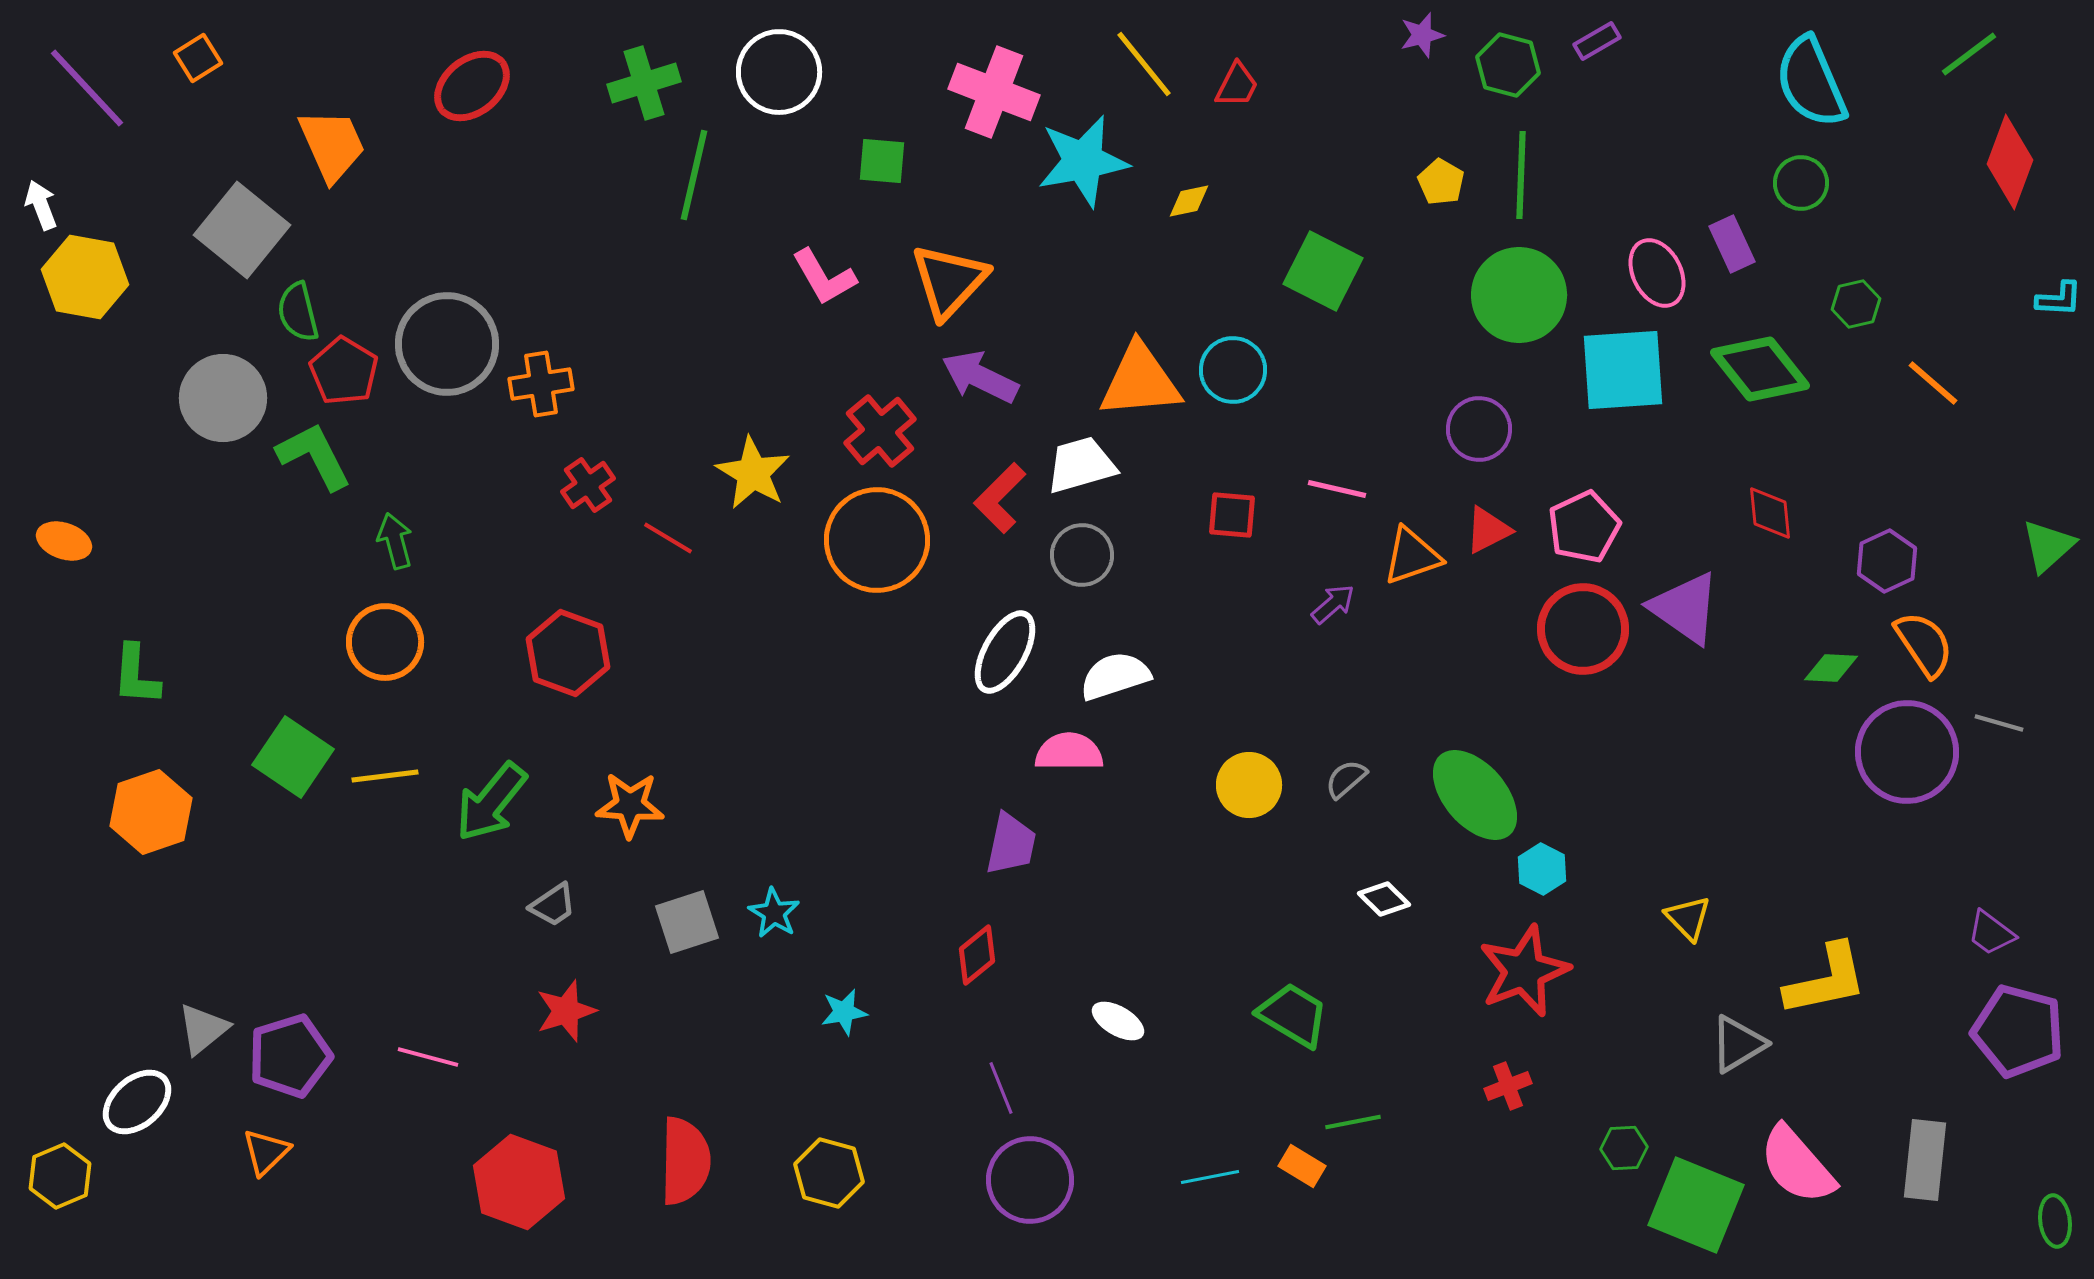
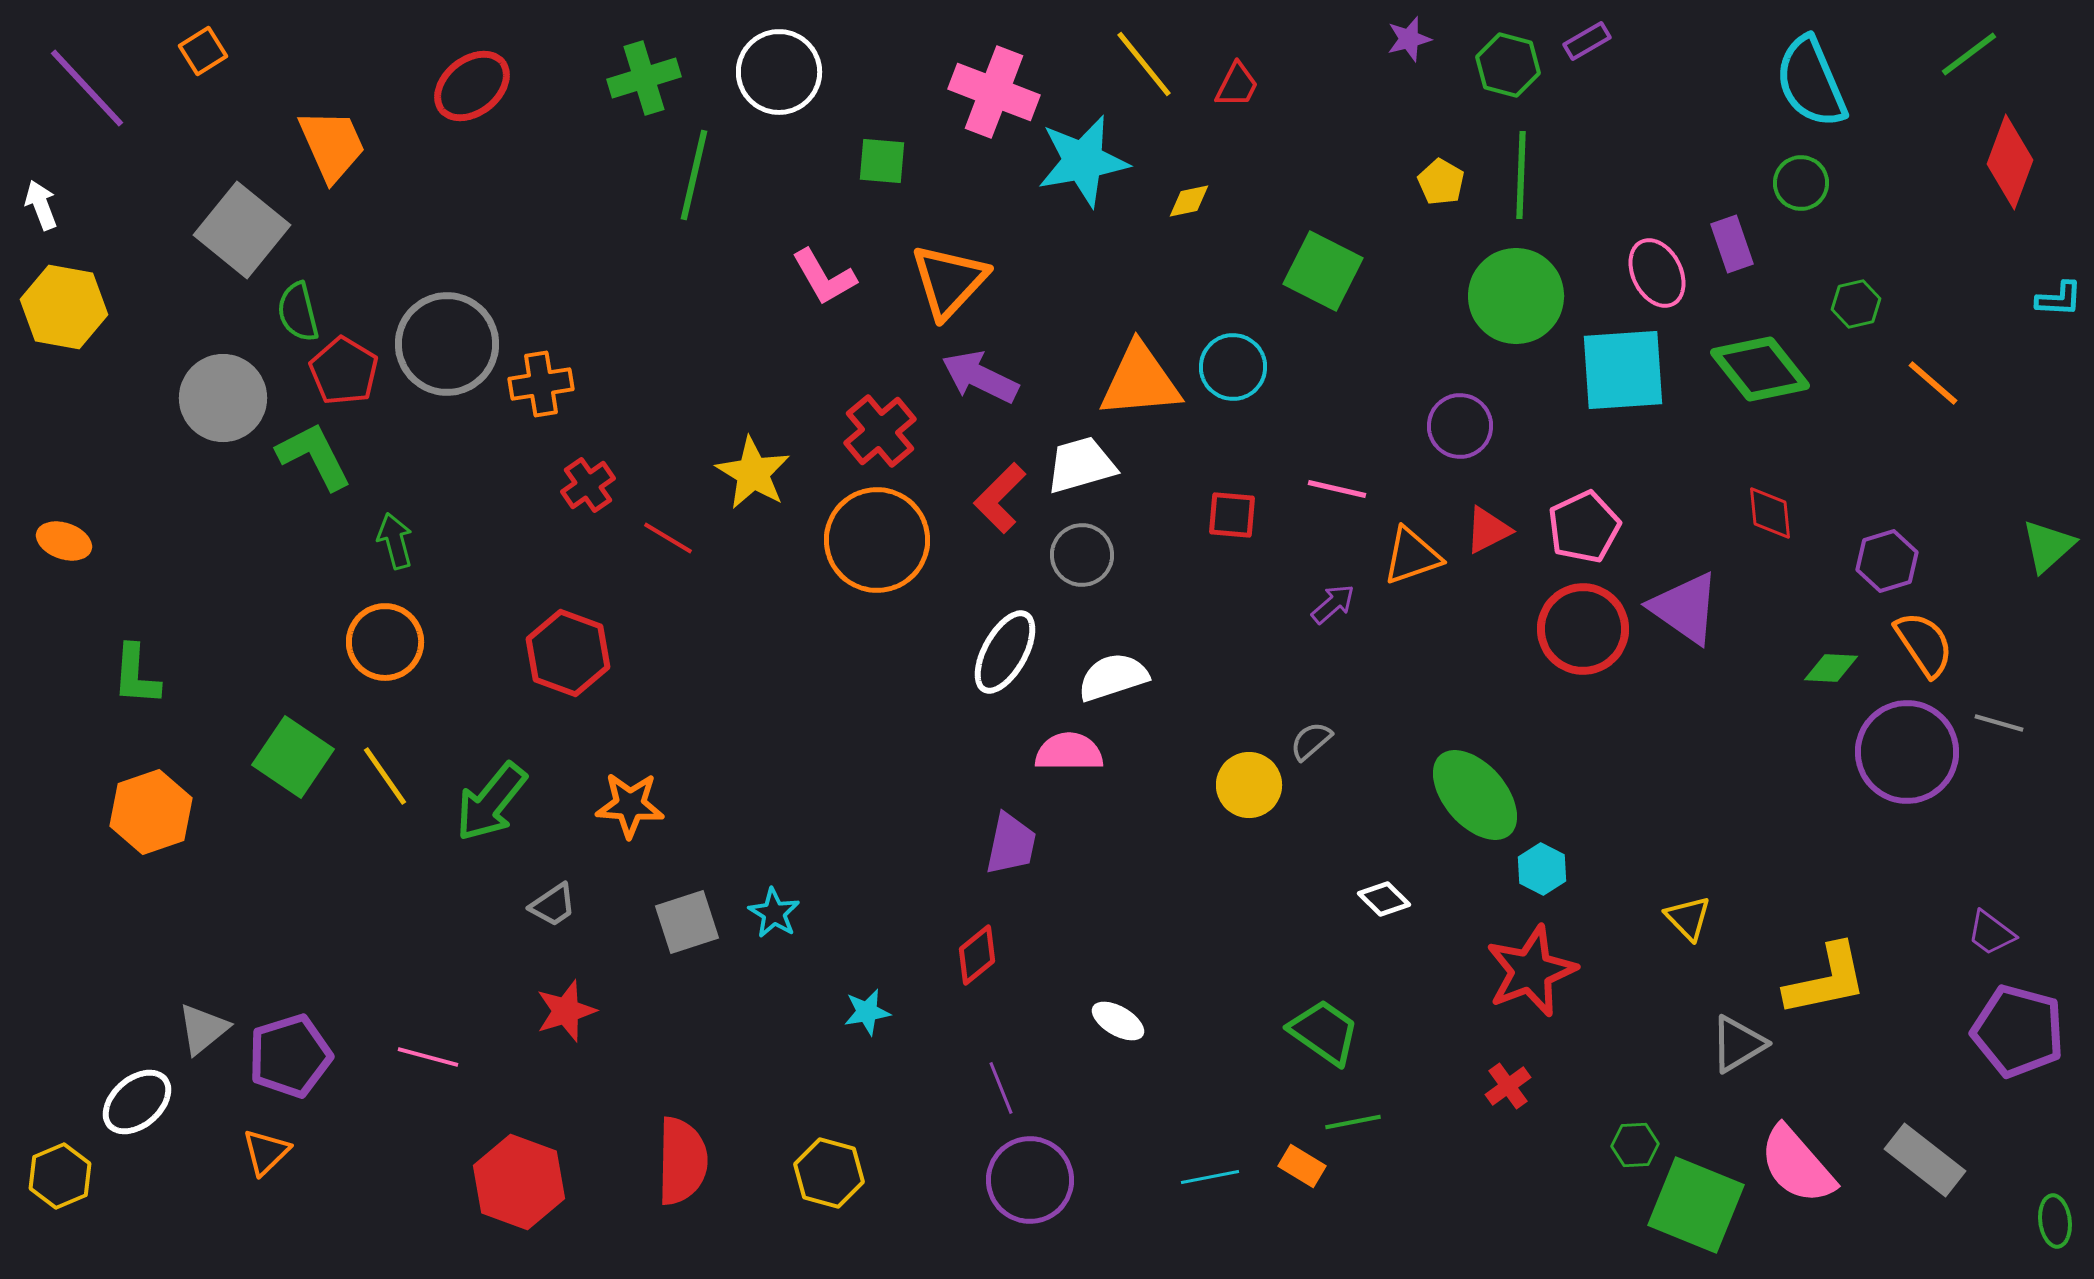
purple star at (1422, 35): moved 13 px left, 4 px down
purple rectangle at (1597, 41): moved 10 px left
orange square at (198, 58): moved 5 px right, 7 px up
green cross at (644, 83): moved 5 px up
purple rectangle at (1732, 244): rotated 6 degrees clockwise
yellow hexagon at (85, 277): moved 21 px left, 30 px down
green circle at (1519, 295): moved 3 px left, 1 px down
cyan circle at (1233, 370): moved 3 px up
purple circle at (1479, 429): moved 19 px left, 3 px up
purple hexagon at (1887, 561): rotated 8 degrees clockwise
white semicircle at (1115, 676): moved 2 px left, 1 px down
yellow line at (385, 776): rotated 62 degrees clockwise
gray semicircle at (1346, 779): moved 35 px left, 38 px up
red star at (1524, 971): moved 7 px right
cyan star at (844, 1012): moved 23 px right
green trapezoid at (1293, 1015): moved 31 px right, 17 px down; rotated 4 degrees clockwise
red cross at (1508, 1086): rotated 15 degrees counterclockwise
green hexagon at (1624, 1148): moved 11 px right, 3 px up
gray rectangle at (1925, 1160): rotated 58 degrees counterclockwise
red semicircle at (685, 1161): moved 3 px left
